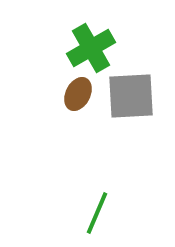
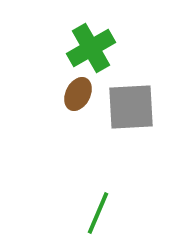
gray square: moved 11 px down
green line: moved 1 px right
